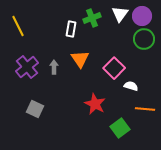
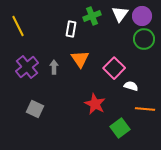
green cross: moved 2 px up
